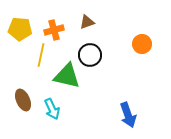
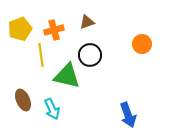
yellow pentagon: rotated 25 degrees counterclockwise
yellow line: rotated 20 degrees counterclockwise
